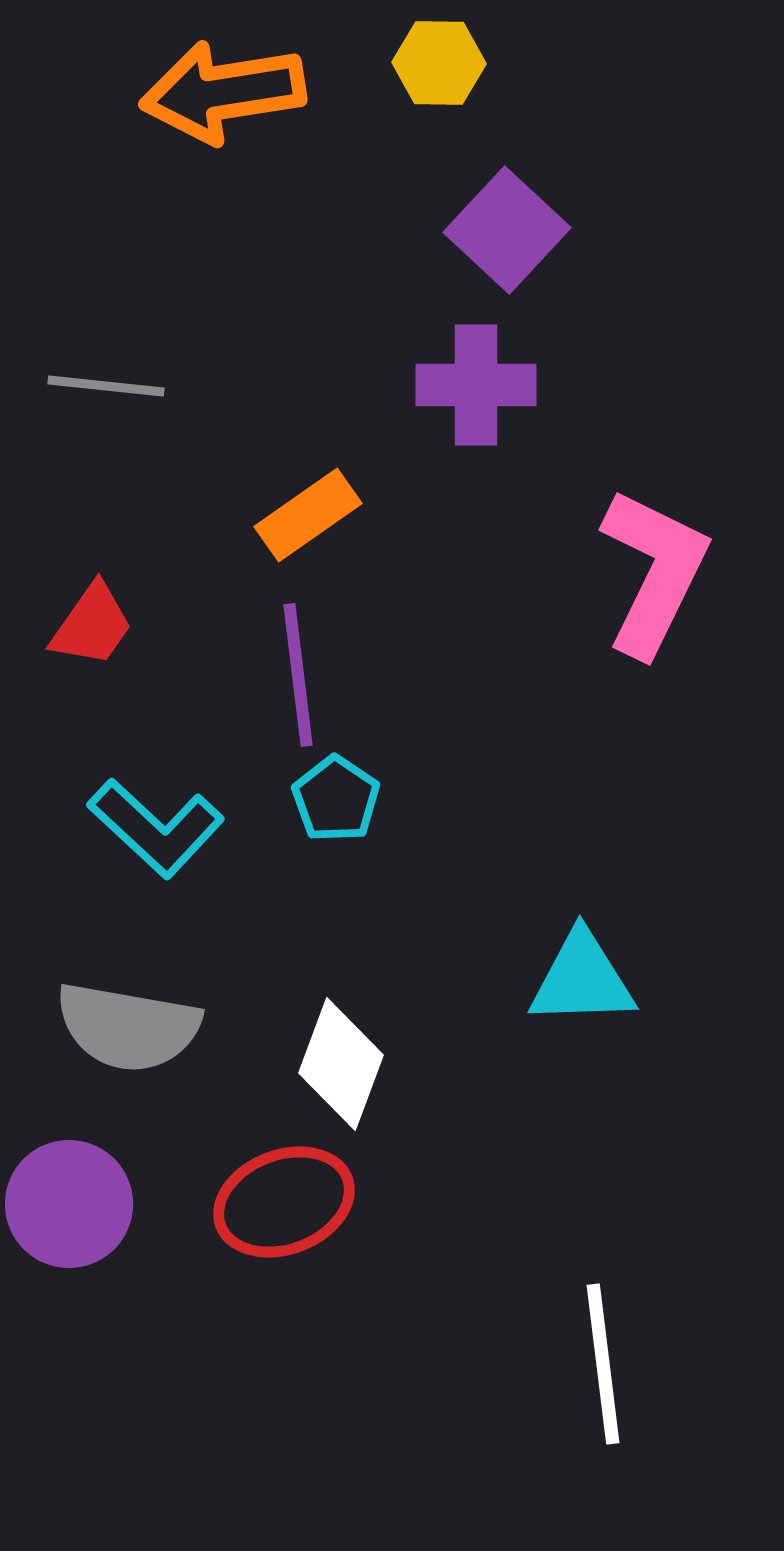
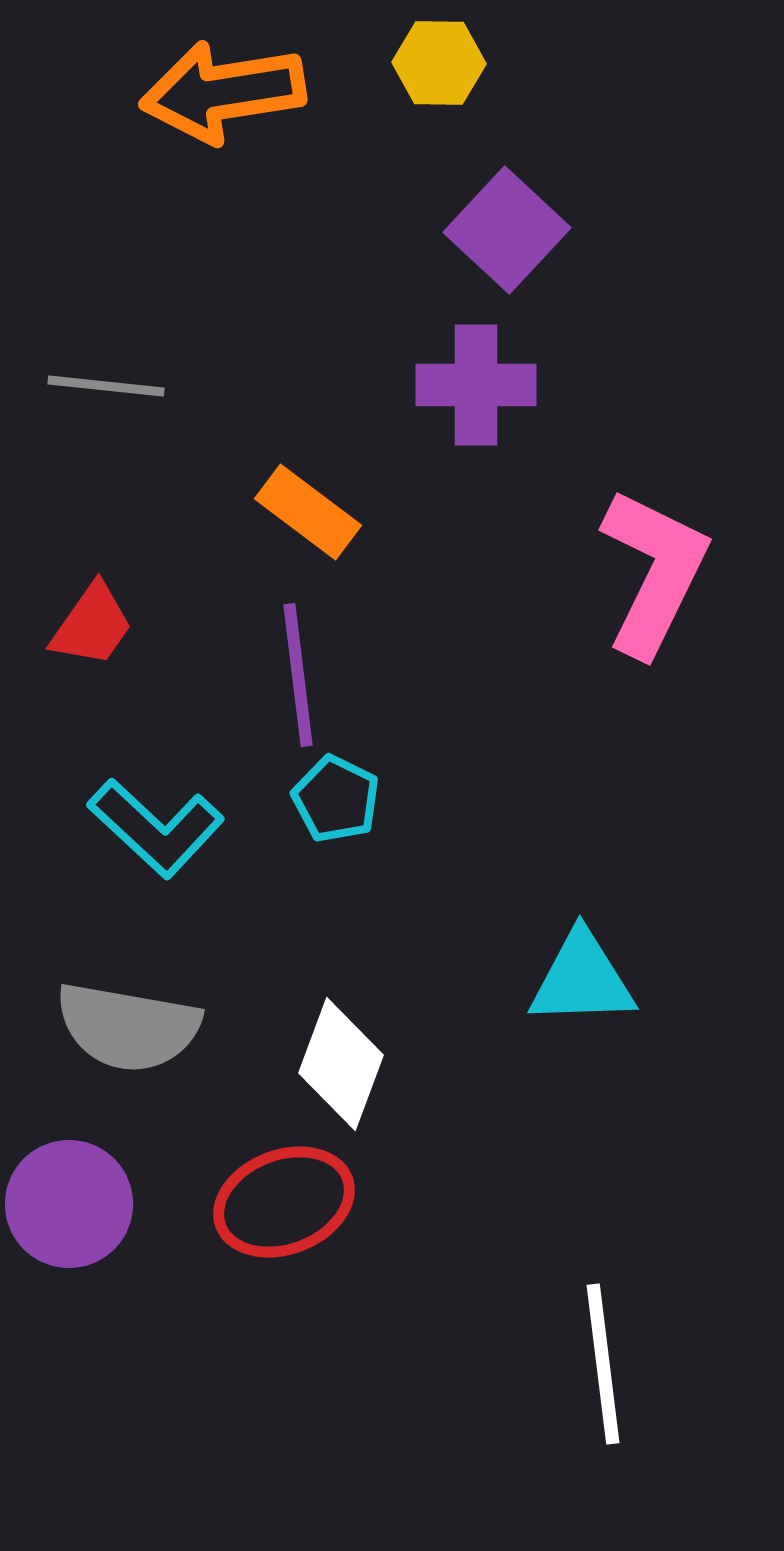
orange rectangle: moved 3 px up; rotated 72 degrees clockwise
cyan pentagon: rotated 8 degrees counterclockwise
